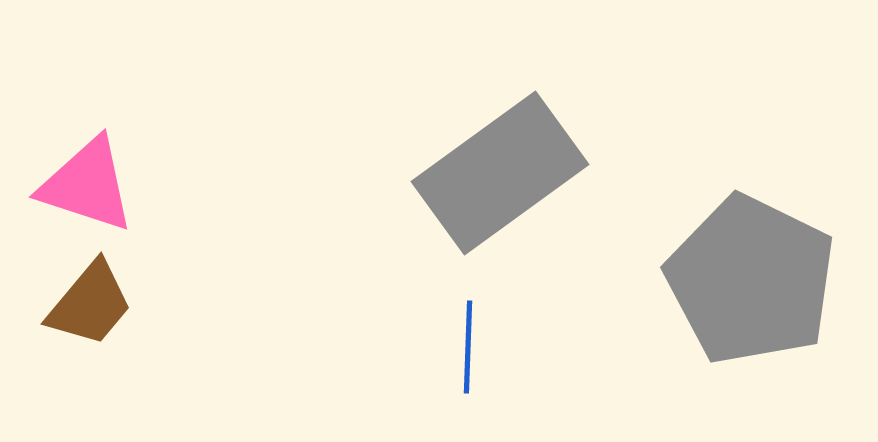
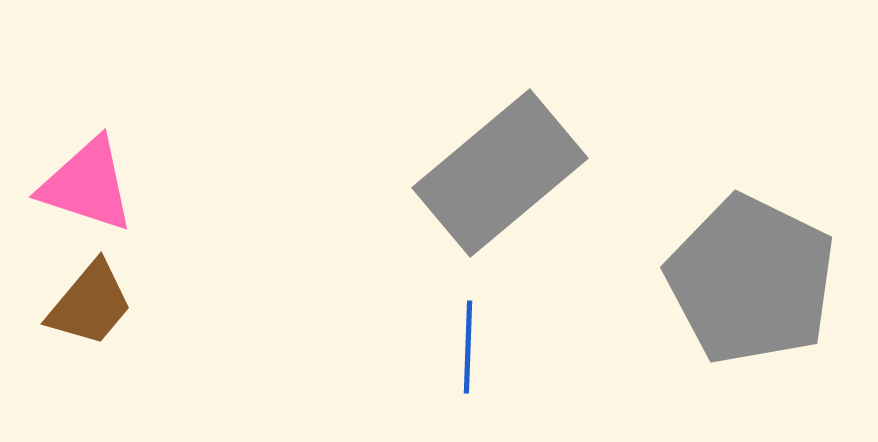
gray rectangle: rotated 4 degrees counterclockwise
